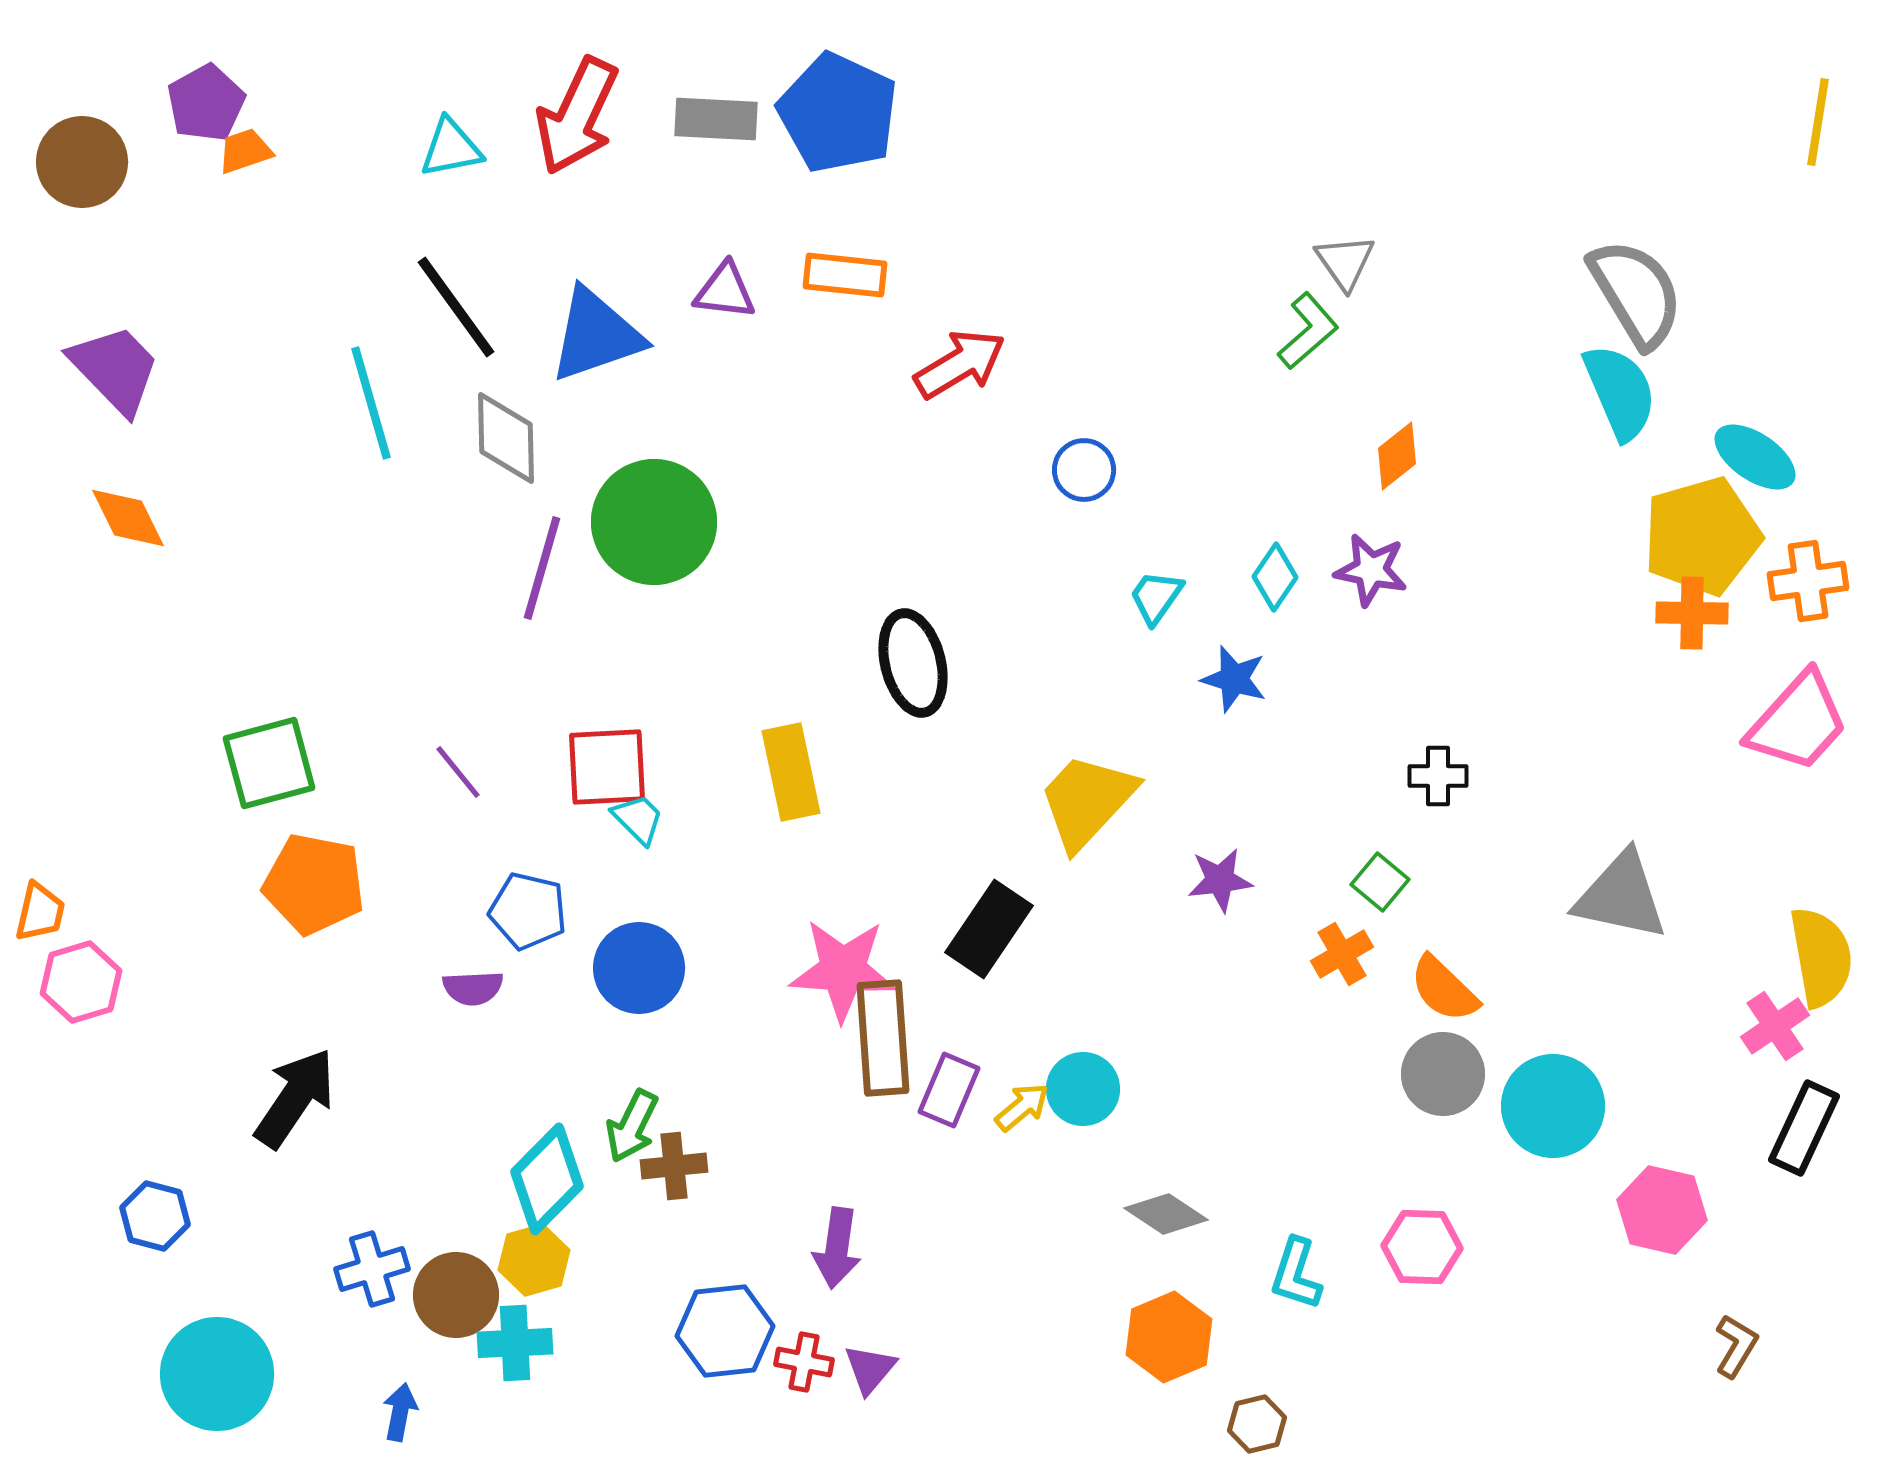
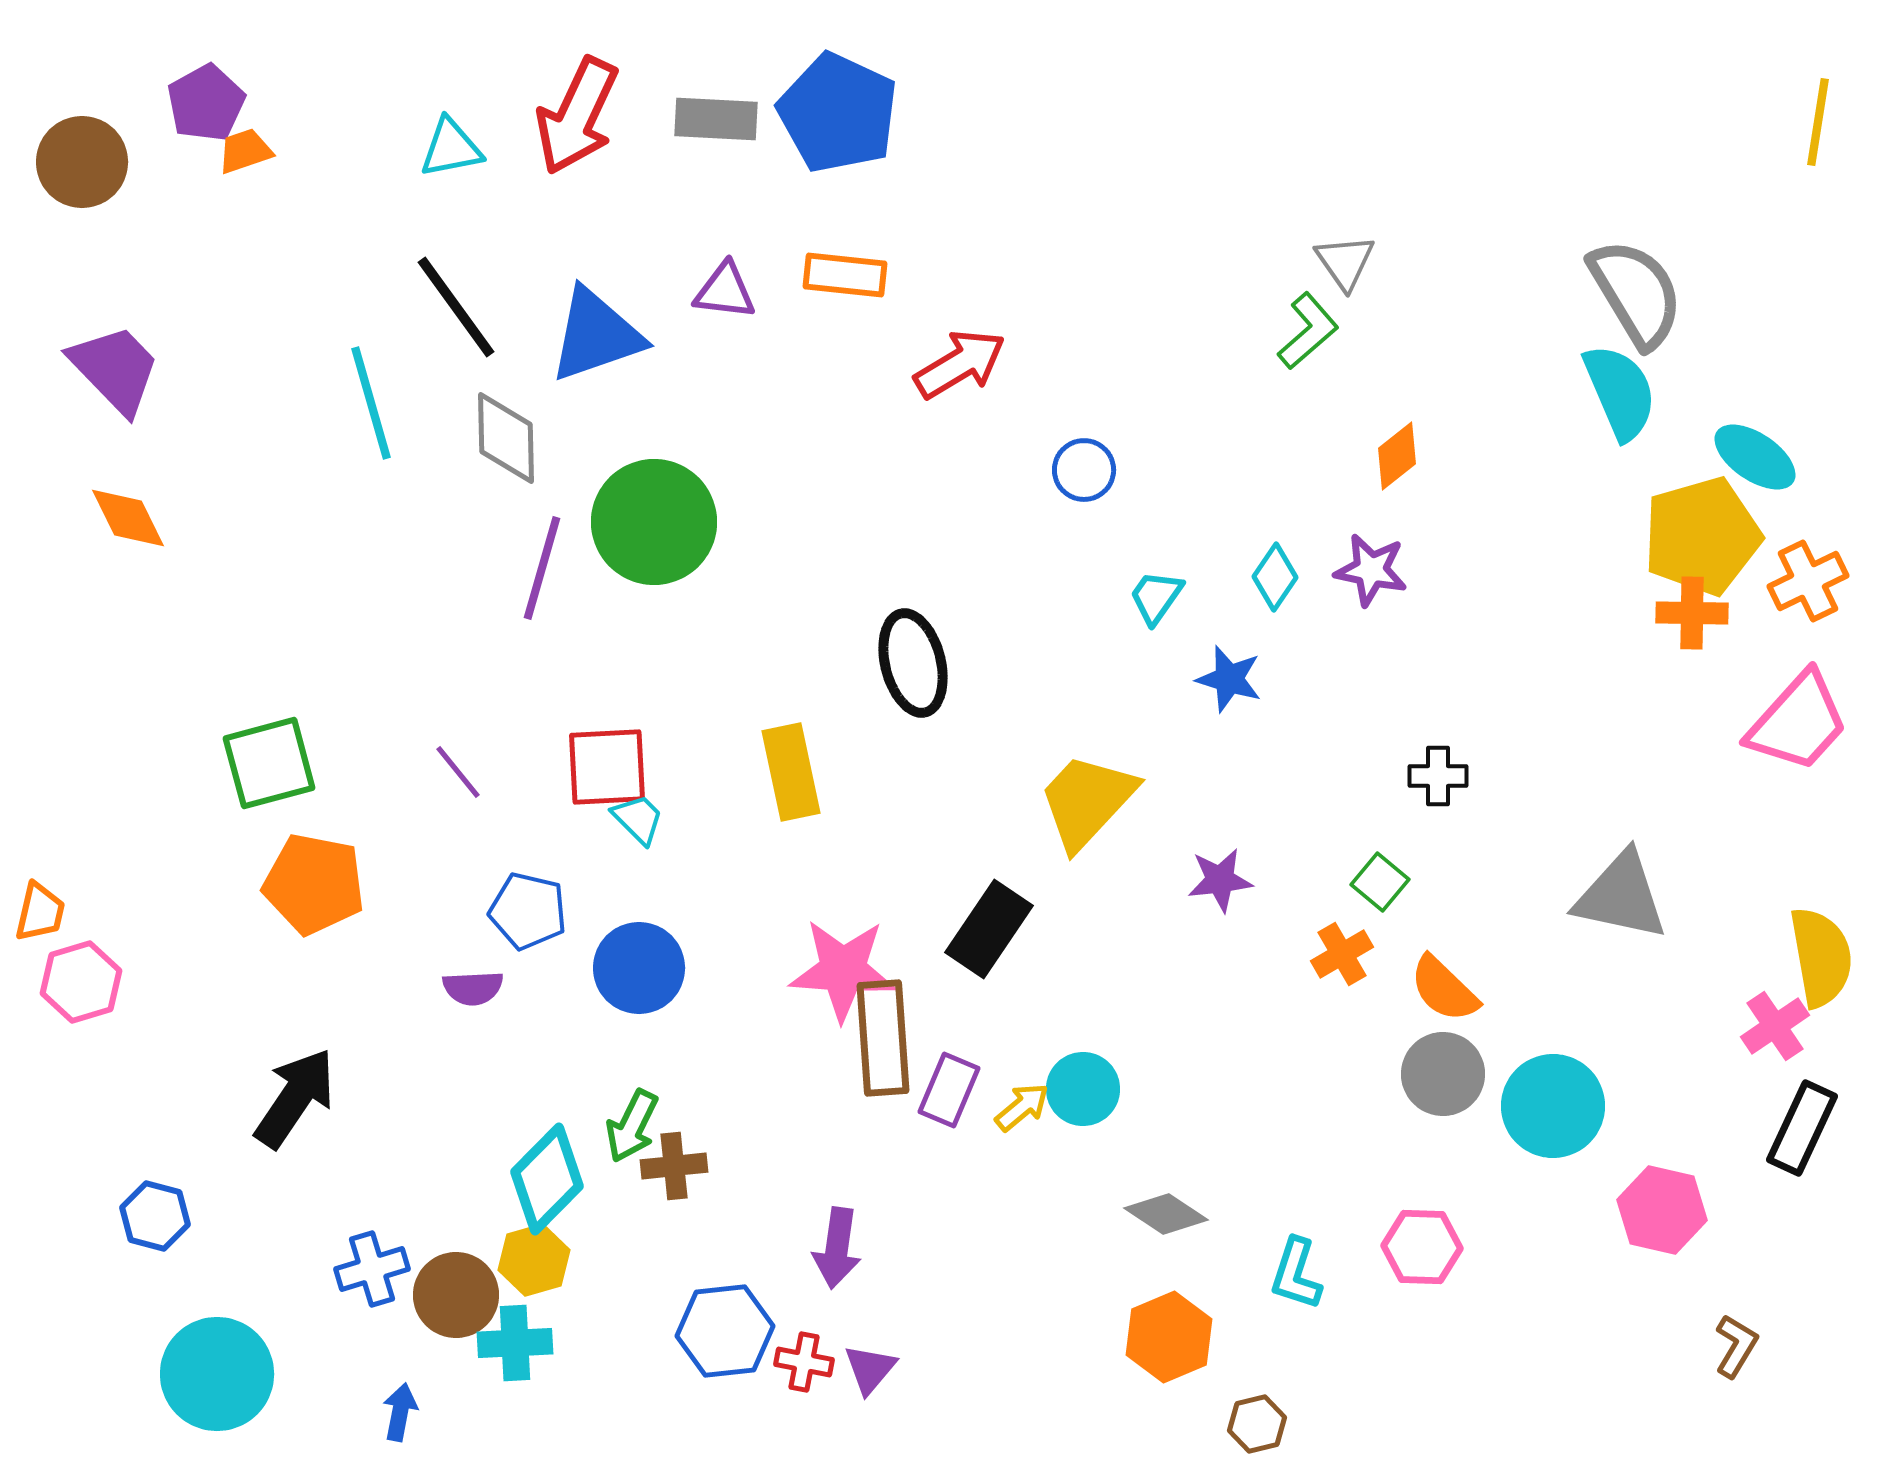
orange cross at (1808, 581): rotated 18 degrees counterclockwise
blue star at (1234, 679): moved 5 px left
black rectangle at (1804, 1128): moved 2 px left
